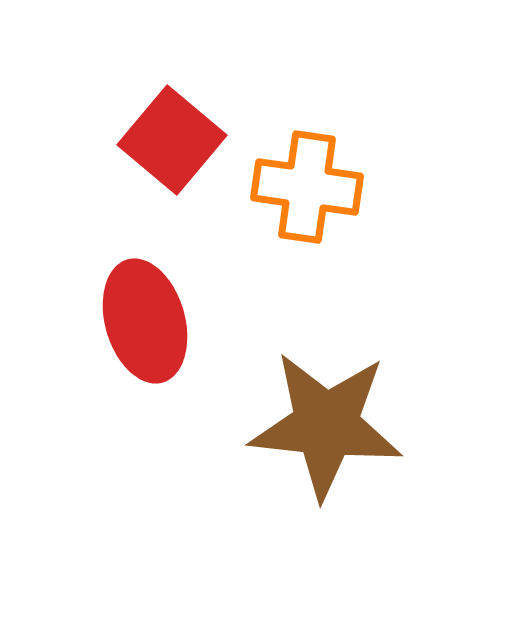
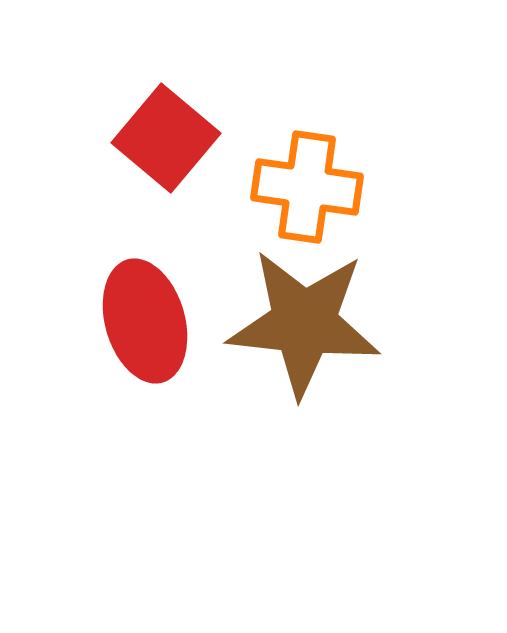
red square: moved 6 px left, 2 px up
brown star: moved 22 px left, 102 px up
